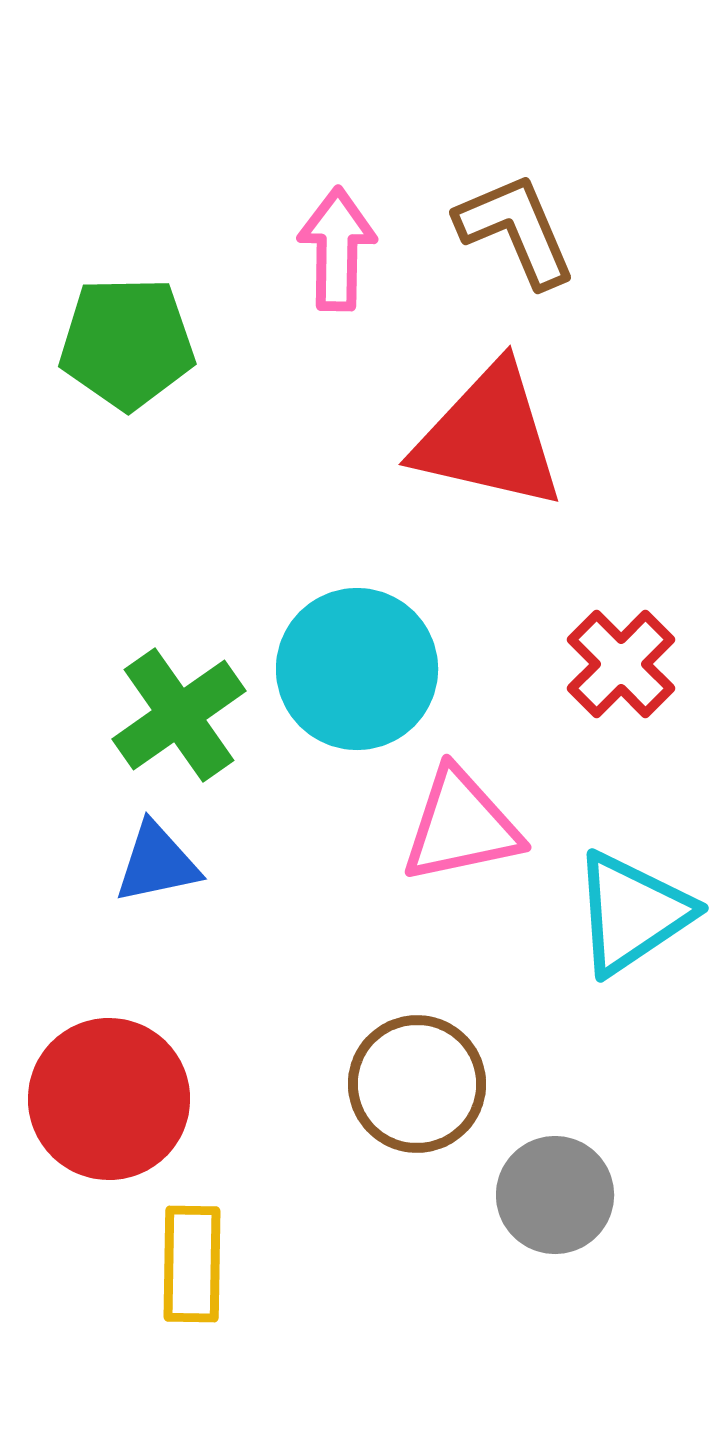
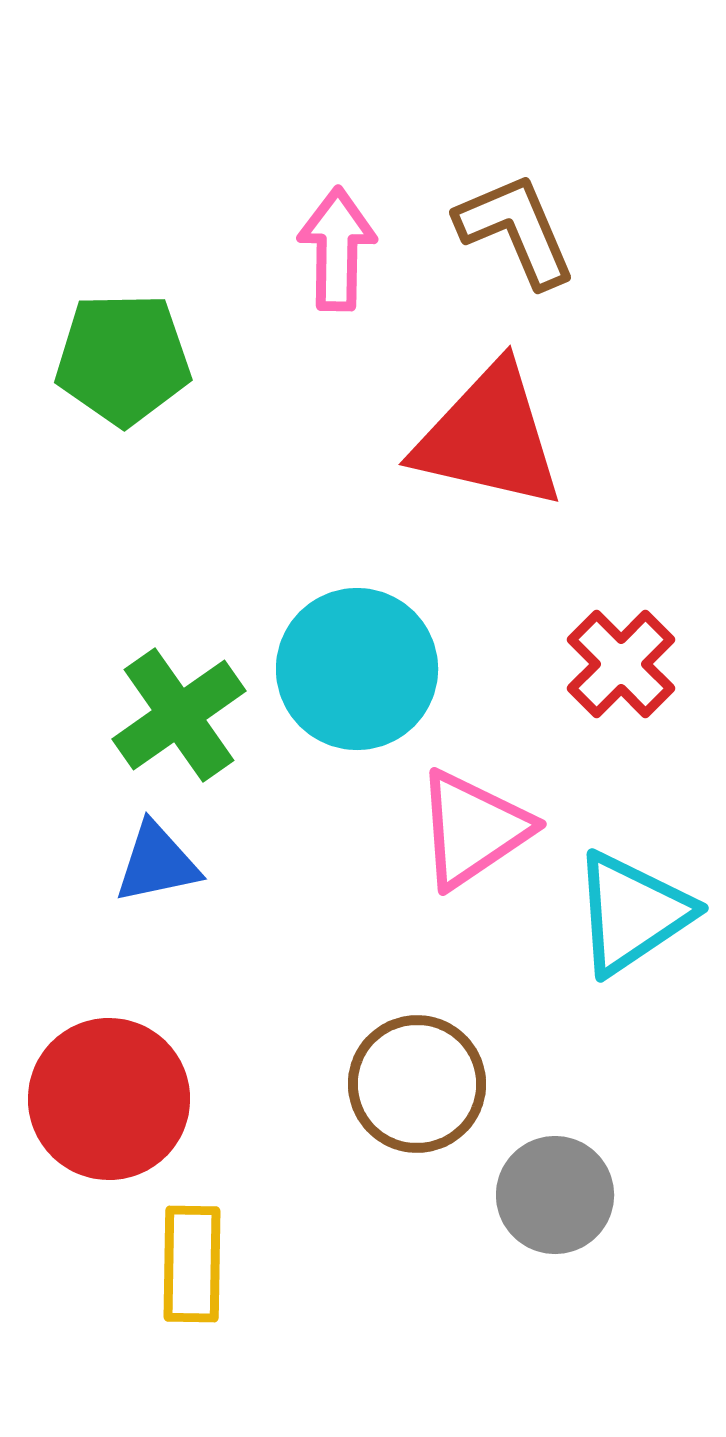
green pentagon: moved 4 px left, 16 px down
pink triangle: moved 12 px right, 3 px down; rotated 22 degrees counterclockwise
